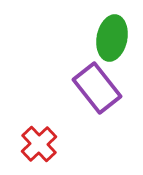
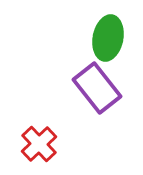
green ellipse: moved 4 px left
